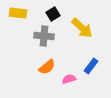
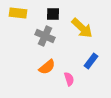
black square: rotated 32 degrees clockwise
gray cross: moved 1 px right; rotated 18 degrees clockwise
blue rectangle: moved 5 px up
pink semicircle: rotated 88 degrees clockwise
